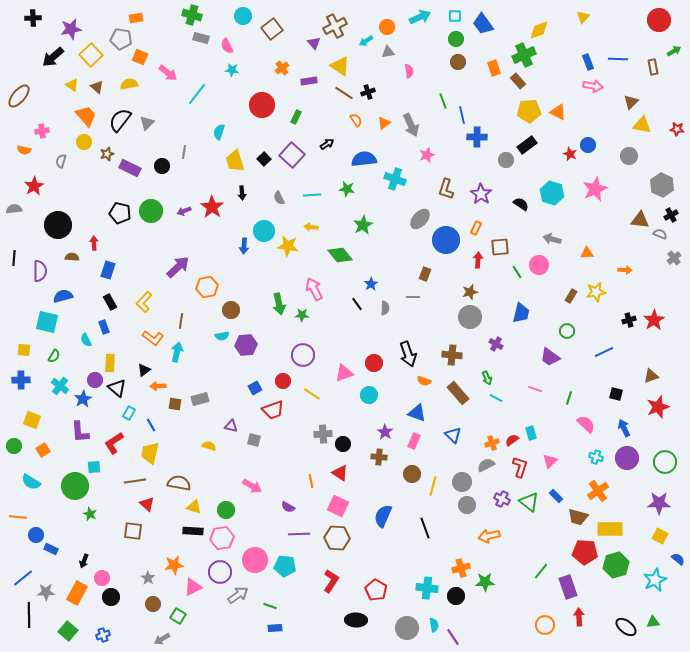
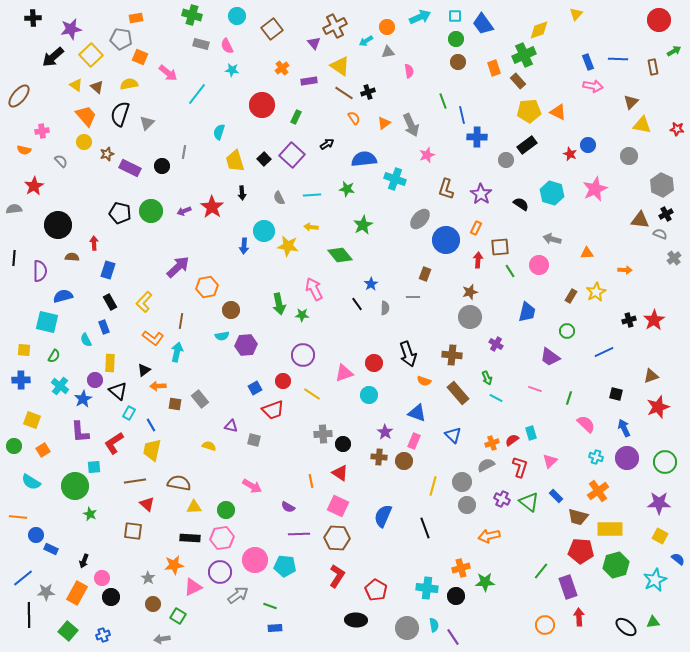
cyan circle at (243, 16): moved 6 px left
yellow triangle at (583, 17): moved 7 px left, 3 px up
gray rectangle at (201, 38): moved 6 px down
yellow triangle at (72, 85): moved 4 px right
black semicircle at (120, 120): moved 6 px up; rotated 20 degrees counterclockwise
orange semicircle at (356, 120): moved 2 px left, 2 px up
gray semicircle at (61, 161): rotated 120 degrees clockwise
black cross at (671, 215): moved 5 px left, 1 px up
green line at (517, 272): moved 7 px left, 1 px up
yellow star at (596, 292): rotated 18 degrees counterclockwise
blue trapezoid at (521, 313): moved 6 px right, 1 px up
black triangle at (117, 388): moved 1 px right, 3 px down
gray rectangle at (200, 399): rotated 66 degrees clockwise
yellow trapezoid at (150, 453): moved 2 px right, 3 px up
brown circle at (412, 474): moved 8 px left, 13 px up
yellow triangle at (194, 507): rotated 21 degrees counterclockwise
black rectangle at (193, 531): moved 3 px left, 7 px down
red pentagon at (585, 552): moved 4 px left, 1 px up
red L-shape at (331, 581): moved 6 px right, 5 px up
gray arrow at (162, 639): rotated 21 degrees clockwise
